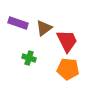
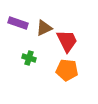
brown triangle: rotated 12 degrees clockwise
orange pentagon: moved 1 px left, 1 px down
